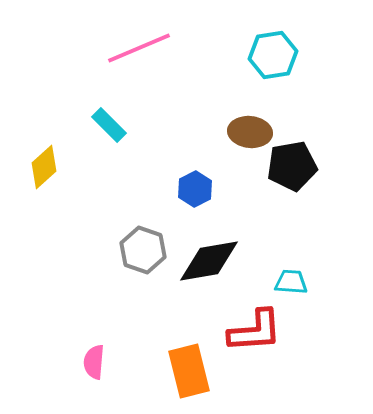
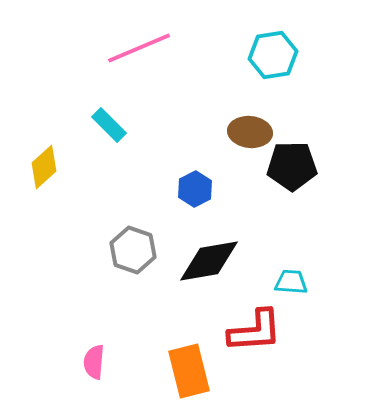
black pentagon: rotated 9 degrees clockwise
gray hexagon: moved 10 px left
